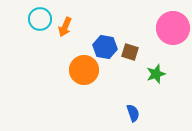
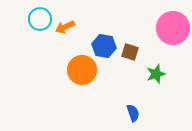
orange arrow: rotated 42 degrees clockwise
blue hexagon: moved 1 px left, 1 px up
orange circle: moved 2 px left
